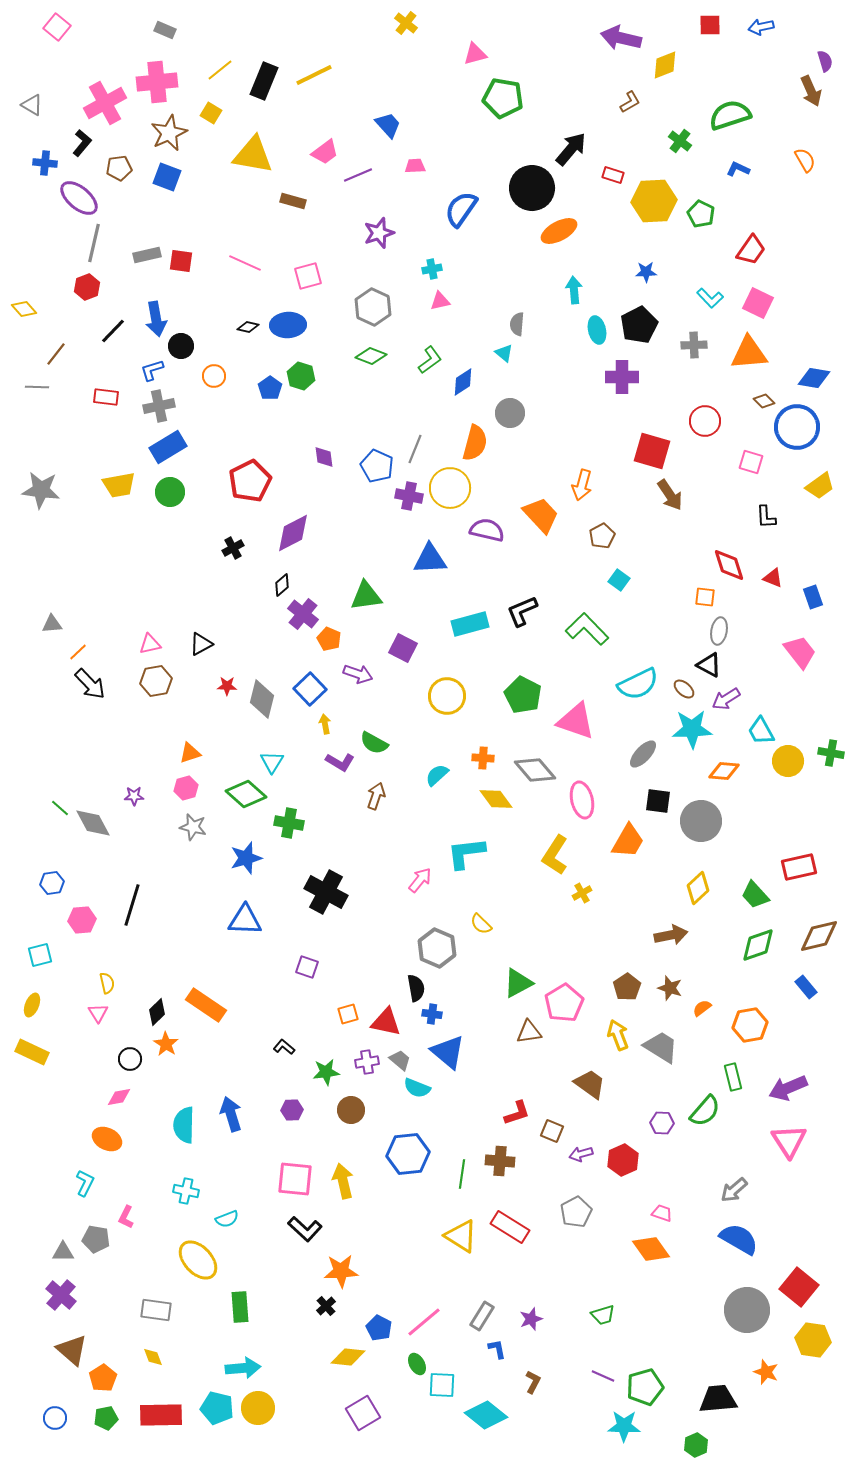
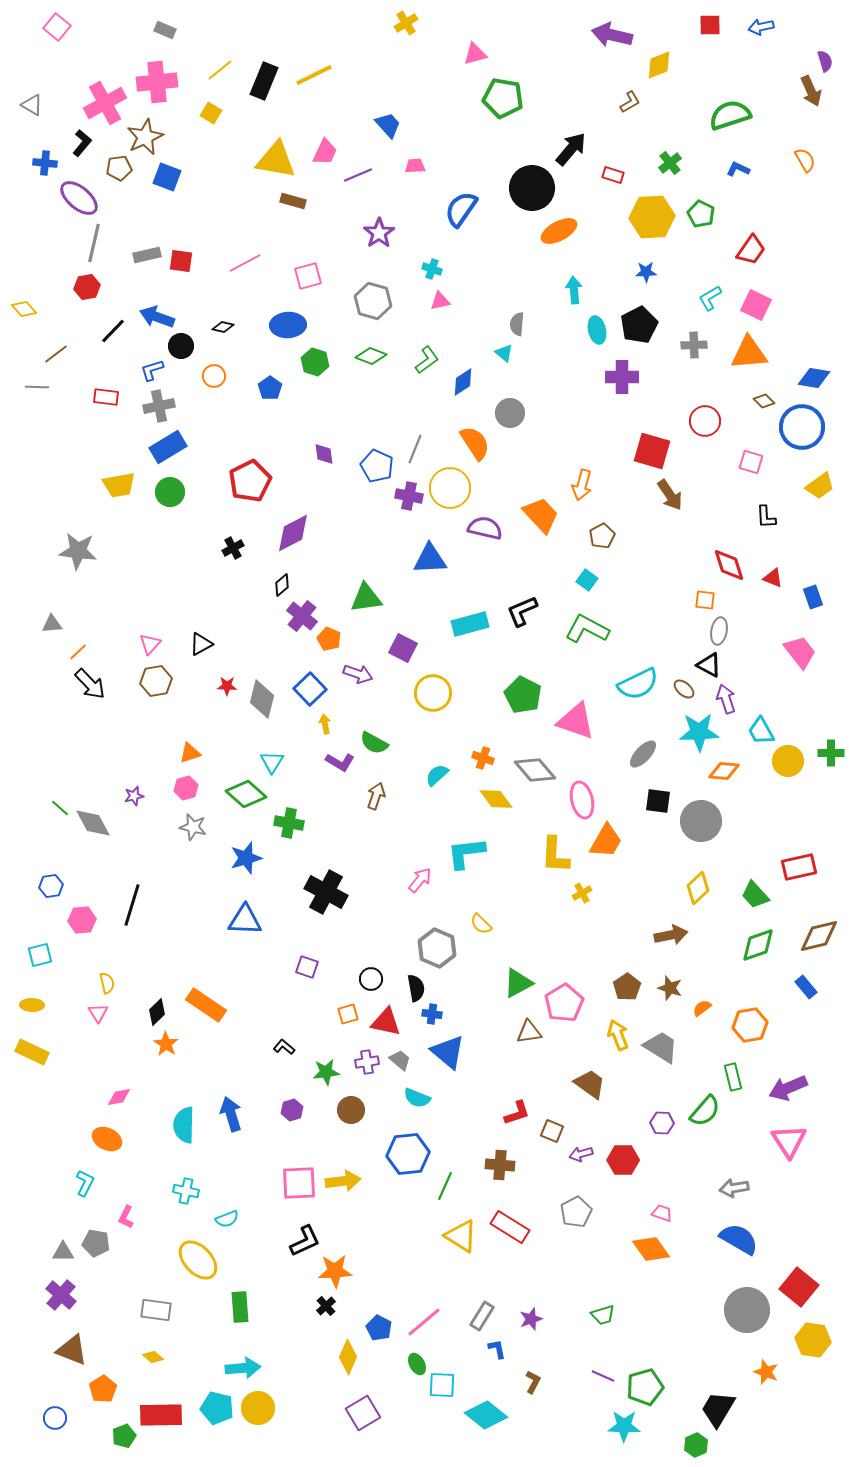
yellow cross at (406, 23): rotated 20 degrees clockwise
purple arrow at (621, 38): moved 9 px left, 3 px up
yellow diamond at (665, 65): moved 6 px left
brown star at (169, 133): moved 24 px left, 4 px down
green cross at (680, 141): moved 10 px left, 22 px down; rotated 15 degrees clockwise
pink trapezoid at (325, 152): rotated 28 degrees counterclockwise
yellow triangle at (253, 155): moved 23 px right, 5 px down
yellow hexagon at (654, 201): moved 2 px left, 16 px down
purple star at (379, 233): rotated 16 degrees counterclockwise
pink line at (245, 263): rotated 52 degrees counterclockwise
cyan cross at (432, 269): rotated 30 degrees clockwise
red hexagon at (87, 287): rotated 10 degrees clockwise
cyan L-shape at (710, 298): rotated 104 degrees clockwise
pink square at (758, 303): moved 2 px left, 2 px down
gray hexagon at (373, 307): moved 6 px up; rotated 9 degrees counterclockwise
blue arrow at (156, 319): moved 1 px right, 2 px up; rotated 120 degrees clockwise
black diamond at (248, 327): moved 25 px left
brown line at (56, 354): rotated 15 degrees clockwise
green L-shape at (430, 360): moved 3 px left
green hexagon at (301, 376): moved 14 px right, 14 px up
blue circle at (797, 427): moved 5 px right
orange semicircle at (475, 443): rotated 48 degrees counterclockwise
purple diamond at (324, 457): moved 3 px up
gray star at (41, 490): moved 37 px right, 61 px down
purple semicircle at (487, 530): moved 2 px left, 2 px up
cyan square at (619, 580): moved 32 px left
green triangle at (366, 596): moved 2 px down
orange square at (705, 597): moved 3 px down
purple cross at (303, 614): moved 1 px left, 2 px down
green L-shape at (587, 629): rotated 18 degrees counterclockwise
pink triangle at (150, 644): rotated 35 degrees counterclockwise
yellow circle at (447, 696): moved 14 px left, 3 px up
purple arrow at (726, 699): rotated 104 degrees clockwise
cyan star at (692, 729): moved 7 px right, 3 px down
green cross at (831, 753): rotated 10 degrees counterclockwise
orange cross at (483, 758): rotated 15 degrees clockwise
purple star at (134, 796): rotated 12 degrees counterclockwise
orange trapezoid at (628, 841): moved 22 px left
yellow L-shape at (555, 855): rotated 30 degrees counterclockwise
blue hexagon at (52, 883): moved 1 px left, 3 px down
yellow ellipse at (32, 1005): rotated 70 degrees clockwise
black circle at (130, 1059): moved 241 px right, 80 px up
cyan semicircle at (417, 1088): moved 10 px down
purple hexagon at (292, 1110): rotated 15 degrees counterclockwise
red hexagon at (623, 1160): rotated 24 degrees clockwise
brown cross at (500, 1161): moved 4 px down
green line at (462, 1174): moved 17 px left, 12 px down; rotated 16 degrees clockwise
pink square at (295, 1179): moved 4 px right, 4 px down; rotated 9 degrees counterclockwise
yellow arrow at (343, 1181): rotated 96 degrees clockwise
gray arrow at (734, 1190): moved 2 px up; rotated 32 degrees clockwise
black L-shape at (305, 1229): moved 12 px down; rotated 68 degrees counterclockwise
gray pentagon at (96, 1239): moved 4 px down
orange star at (341, 1271): moved 6 px left
brown triangle at (72, 1350): rotated 20 degrees counterclockwise
yellow diamond at (153, 1357): rotated 30 degrees counterclockwise
yellow diamond at (348, 1357): rotated 72 degrees counterclockwise
orange pentagon at (103, 1378): moved 11 px down
black trapezoid at (718, 1399): moved 10 px down; rotated 54 degrees counterclockwise
green pentagon at (106, 1418): moved 18 px right, 18 px down; rotated 10 degrees counterclockwise
